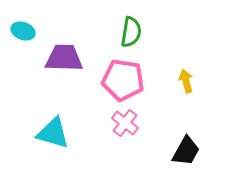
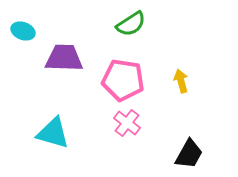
green semicircle: moved 8 px up; rotated 48 degrees clockwise
yellow arrow: moved 5 px left
pink cross: moved 2 px right
black trapezoid: moved 3 px right, 3 px down
